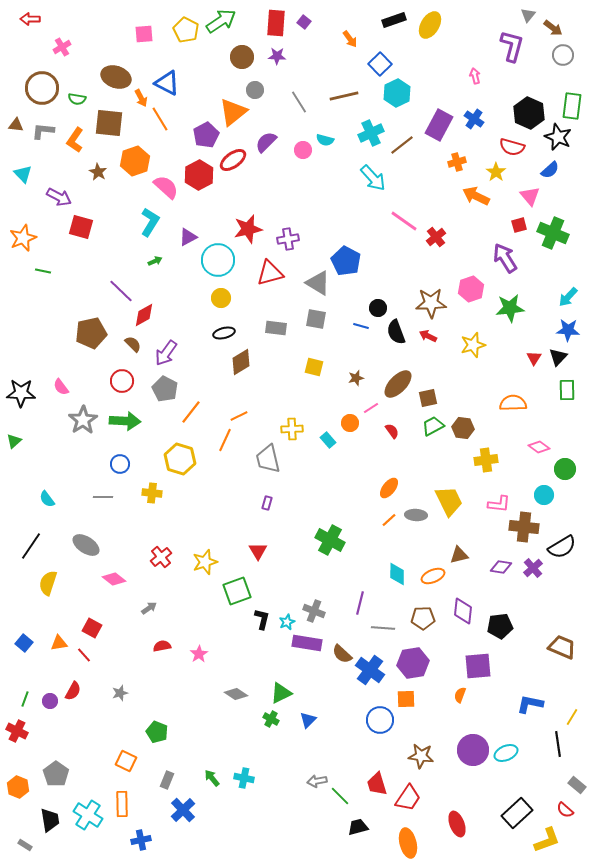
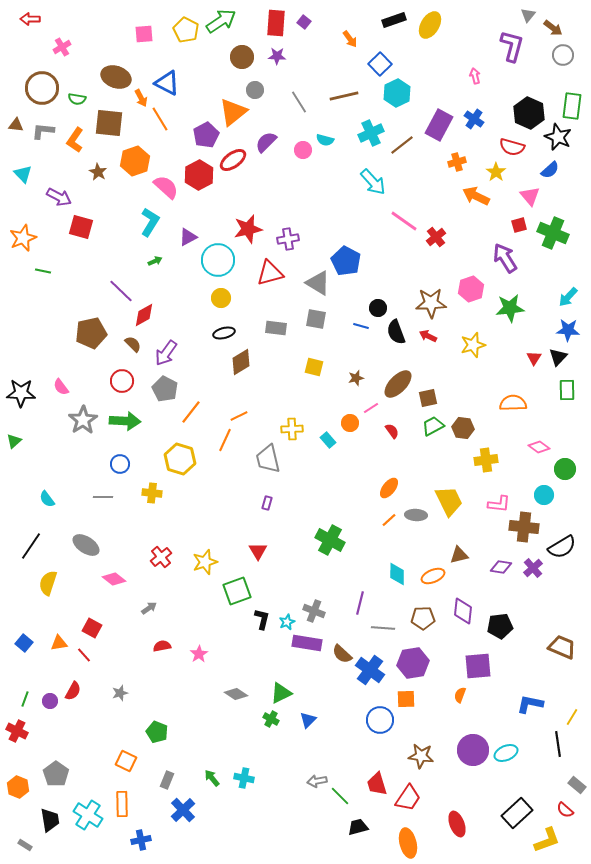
cyan arrow at (373, 178): moved 4 px down
